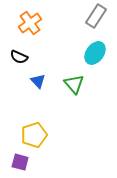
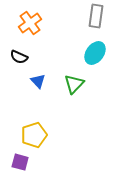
gray rectangle: rotated 25 degrees counterclockwise
green triangle: rotated 25 degrees clockwise
